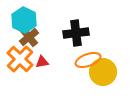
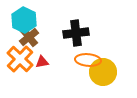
orange ellipse: rotated 25 degrees clockwise
